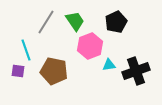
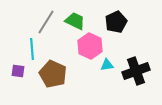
green trapezoid: rotated 30 degrees counterclockwise
pink hexagon: rotated 15 degrees counterclockwise
cyan line: moved 6 px right, 1 px up; rotated 15 degrees clockwise
cyan triangle: moved 2 px left
brown pentagon: moved 1 px left, 3 px down; rotated 12 degrees clockwise
